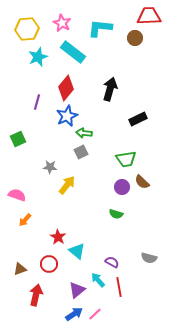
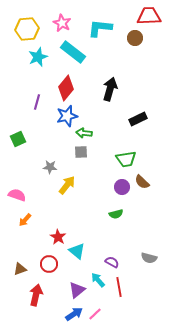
blue star: rotated 10 degrees clockwise
gray square: rotated 24 degrees clockwise
green semicircle: rotated 32 degrees counterclockwise
